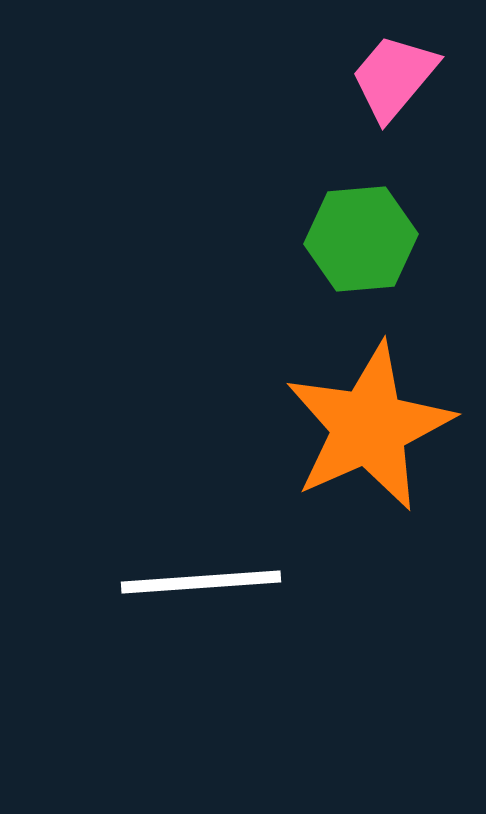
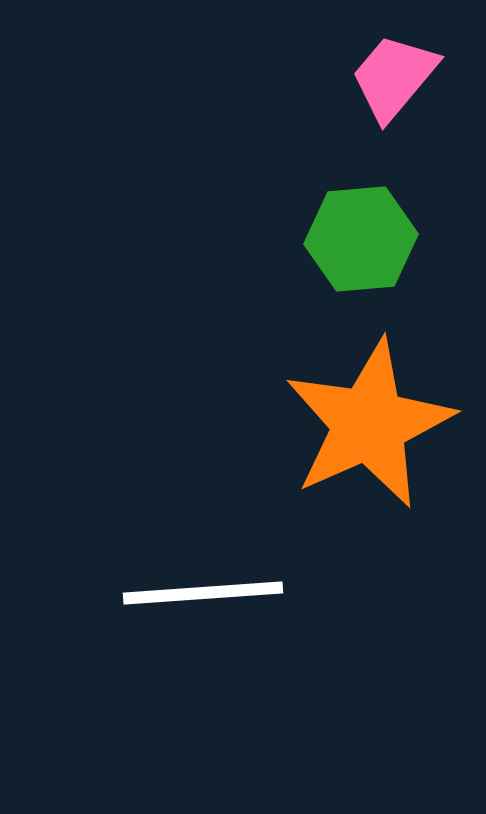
orange star: moved 3 px up
white line: moved 2 px right, 11 px down
